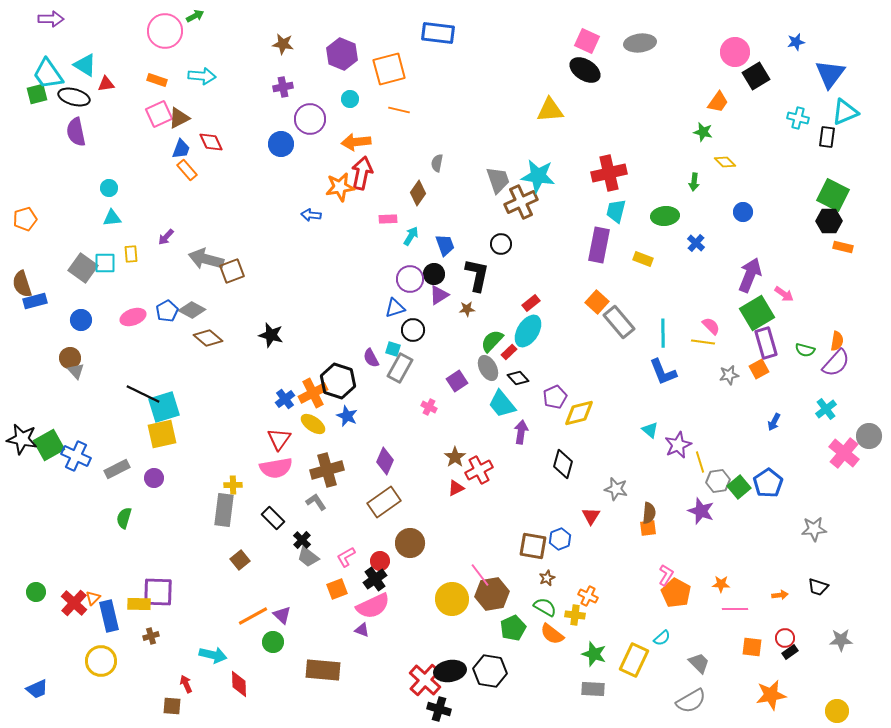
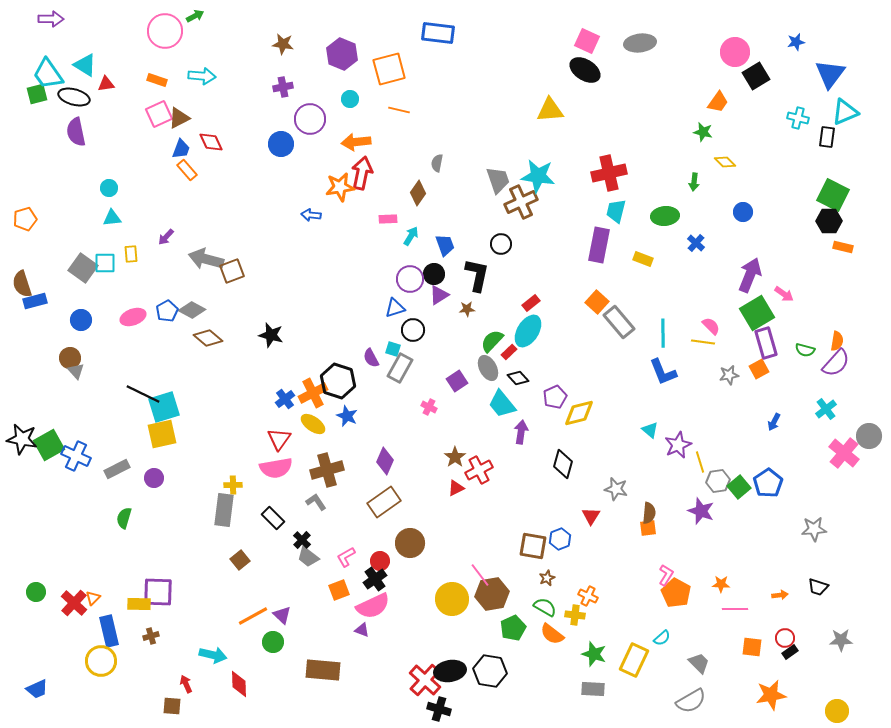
orange square at (337, 589): moved 2 px right, 1 px down
blue rectangle at (109, 616): moved 15 px down
